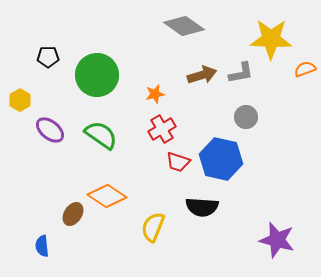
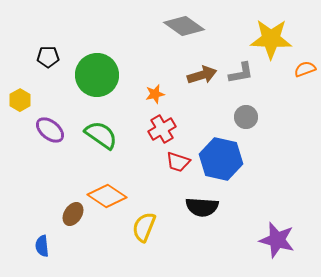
yellow semicircle: moved 9 px left
